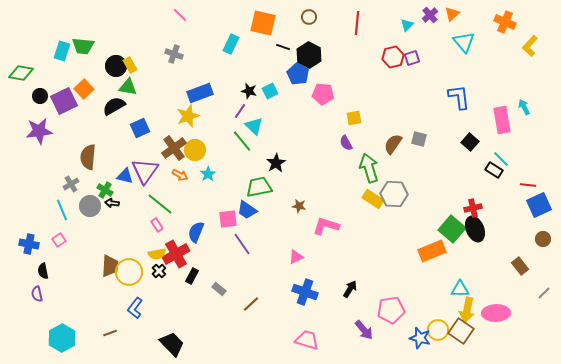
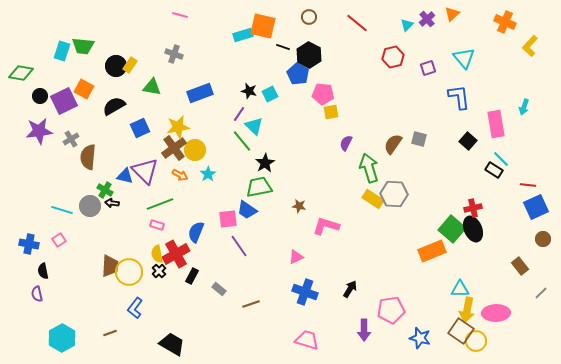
pink line at (180, 15): rotated 28 degrees counterclockwise
purple cross at (430, 15): moved 3 px left, 4 px down
orange square at (263, 23): moved 3 px down
red line at (357, 23): rotated 55 degrees counterclockwise
cyan triangle at (464, 42): moved 16 px down
cyan rectangle at (231, 44): moved 12 px right, 9 px up; rotated 48 degrees clockwise
purple square at (412, 58): moved 16 px right, 10 px down
yellow rectangle at (130, 65): rotated 63 degrees clockwise
green triangle at (128, 87): moved 24 px right
orange square at (84, 89): rotated 18 degrees counterclockwise
cyan square at (270, 91): moved 3 px down
cyan arrow at (524, 107): rotated 133 degrees counterclockwise
purple line at (240, 111): moved 1 px left, 3 px down
yellow star at (188, 116): moved 10 px left, 11 px down; rotated 10 degrees clockwise
yellow square at (354, 118): moved 23 px left, 6 px up
pink rectangle at (502, 120): moved 6 px left, 4 px down
black square at (470, 142): moved 2 px left, 1 px up
purple semicircle at (346, 143): rotated 56 degrees clockwise
black star at (276, 163): moved 11 px left
purple triangle at (145, 171): rotated 20 degrees counterclockwise
gray cross at (71, 184): moved 45 px up
green line at (160, 204): rotated 60 degrees counterclockwise
blue square at (539, 205): moved 3 px left, 2 px down
cyan line at (62, 210): rotated 50 degrees counterclockwise
pink rectangle at (157, 225): rotated 40 degrees counterclockwise
black ellipse at (475, 229): moved 2 px left
purple line at (242, 244): moved 3 px left, 2 px down
yellow semicircle at (157, 254): rotated 90 degrees clockwise
gray line at (544, 293): moved 3 px left
brown line at (251, 304): rotated 24 degrees clockwise
purple arrow at (364, 330): rotated 40 degrees clockwise
yellow circle at (438, 330): moved 38 px right, 11 px down
black trapezoid at (172, 344): rotated 16 degrees counterclockwise
